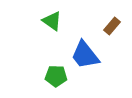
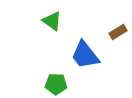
brown rectangle: moved 6 px right, 6 px down; rotated 18 degrees clockwise
green pentagon: moved 8 px down
